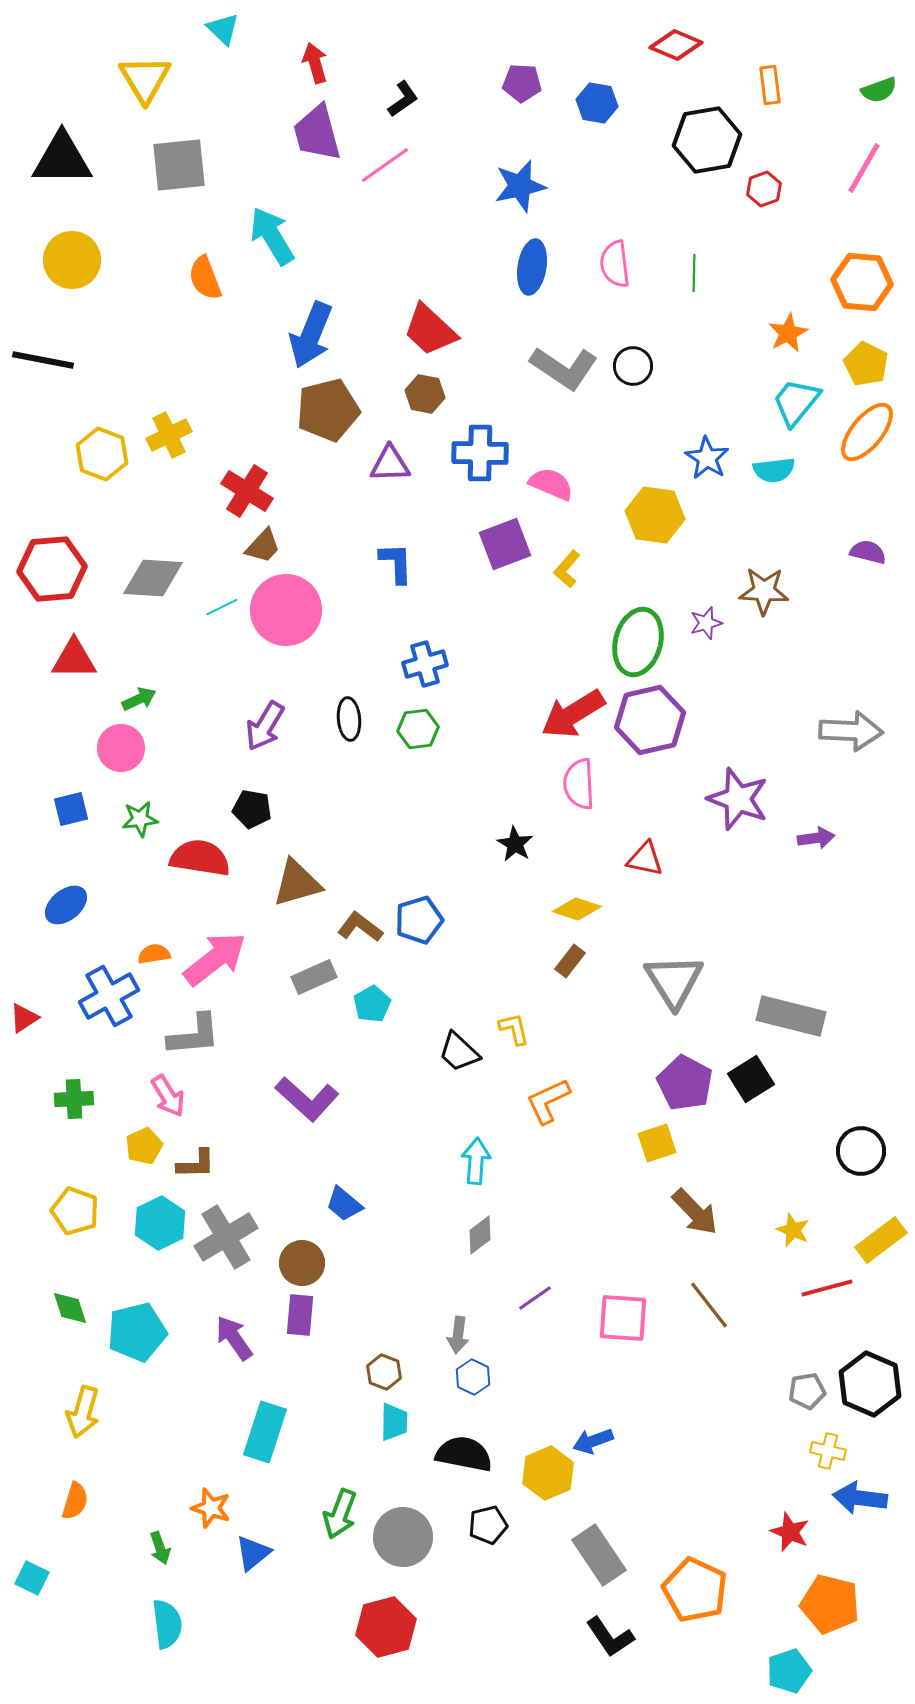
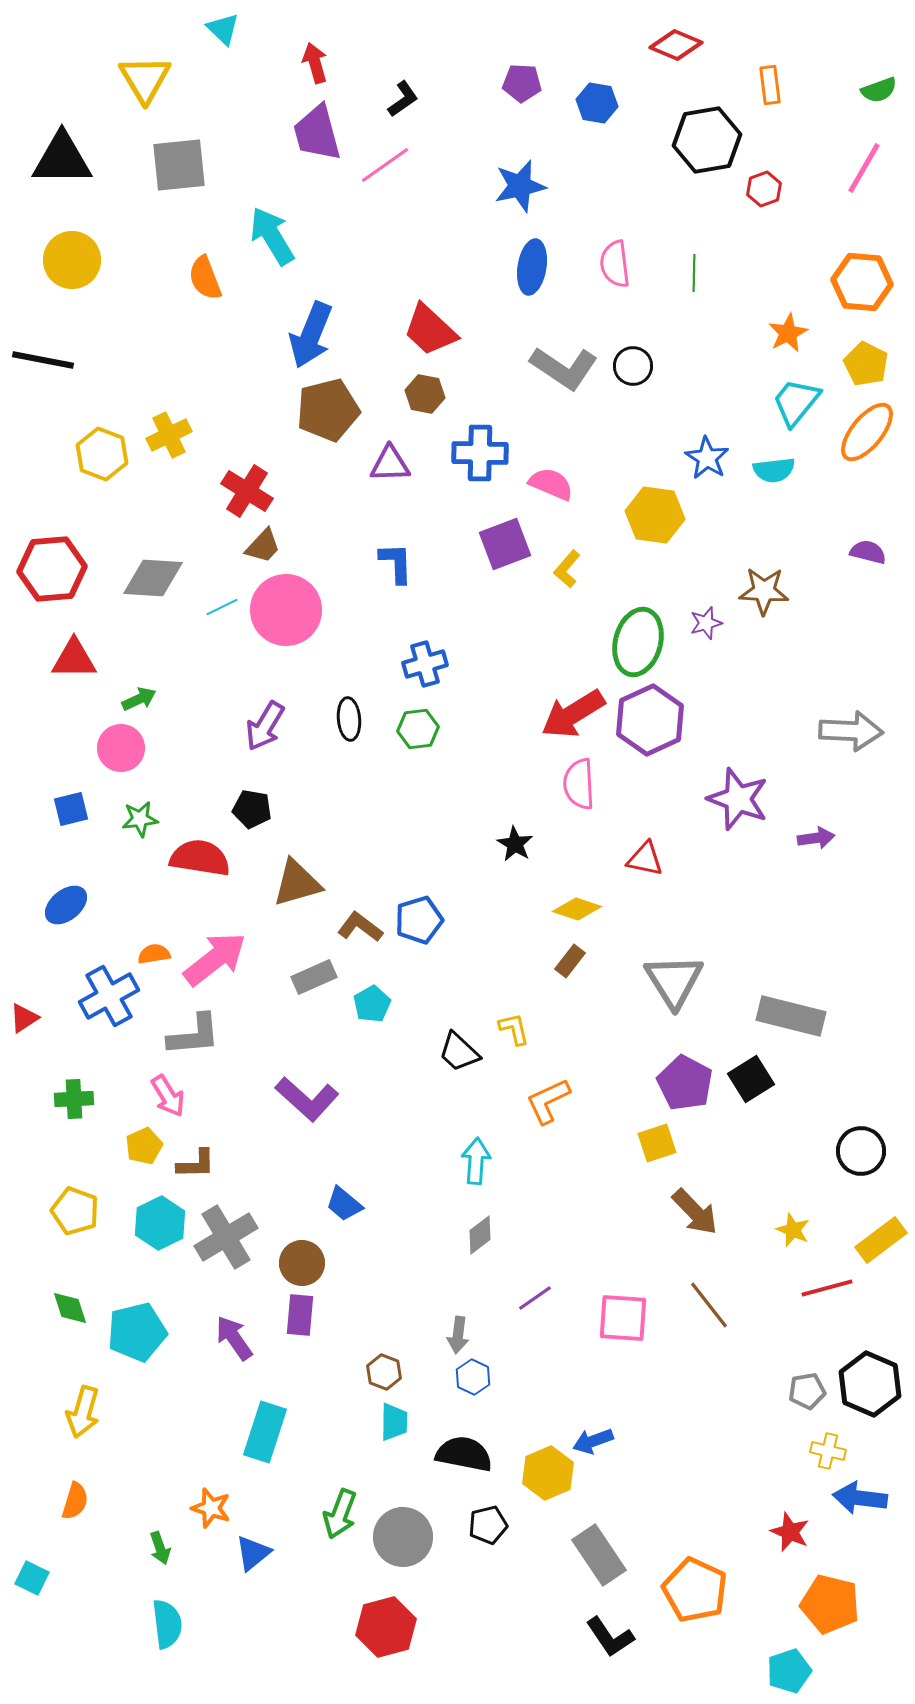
purple hexagon at (650, 720): rotated 12 degrees counterclockwise
